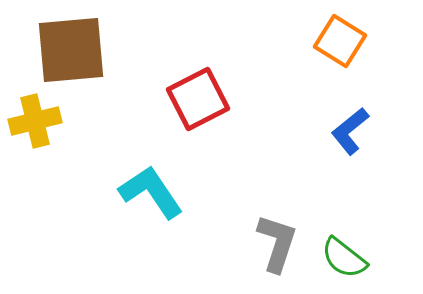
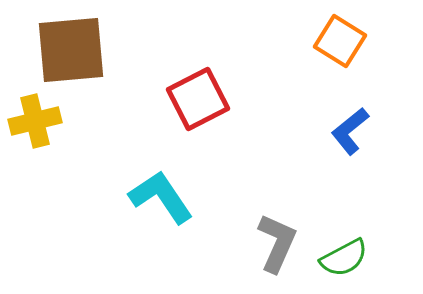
cyan L-shape: moved 10 px right, 5 px down
gray L-shape: rotated 6 degrees clockwise
green semicircle: rotated 66 degrees counterclockwise
